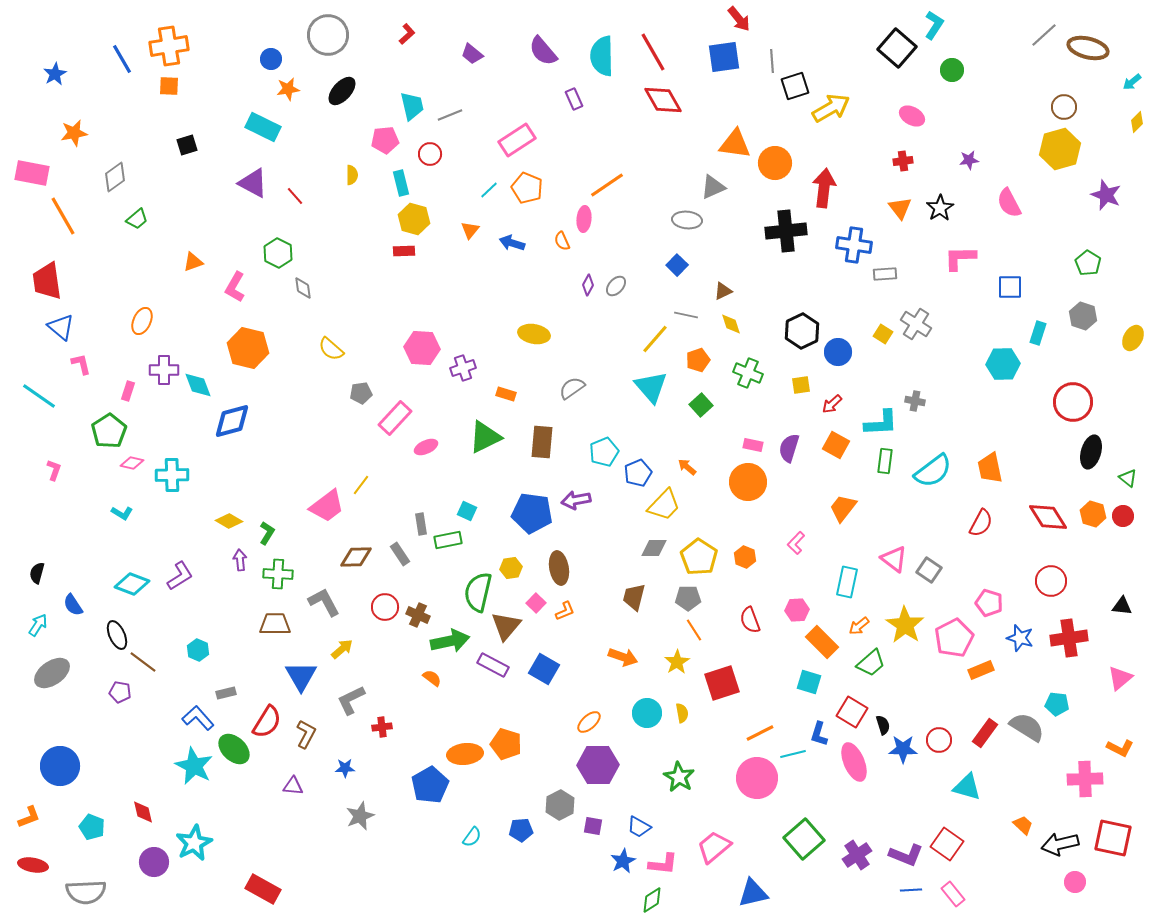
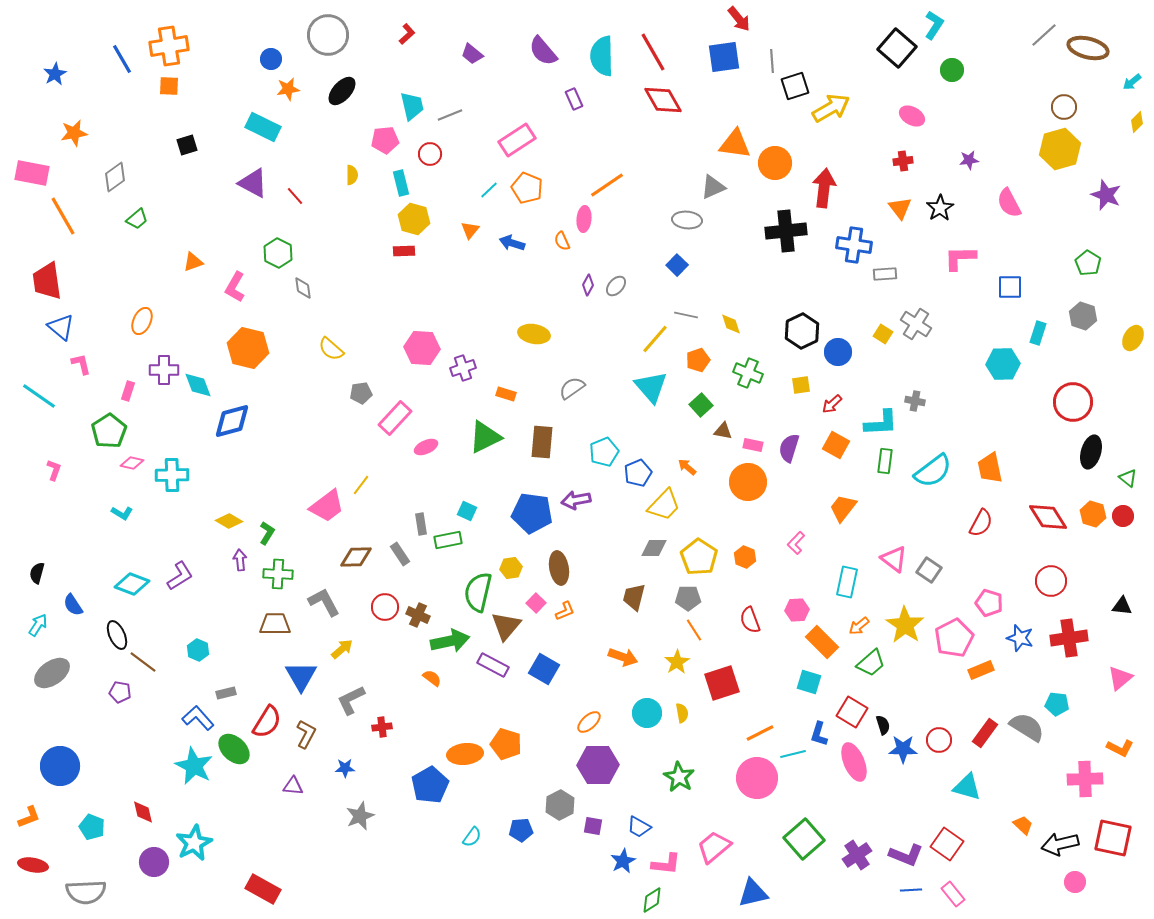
brown triangle at (723, 291): moved 140 px down; rotated 36 degrees clockwise
pink L-shape at (663, 864): moved 3 px right
